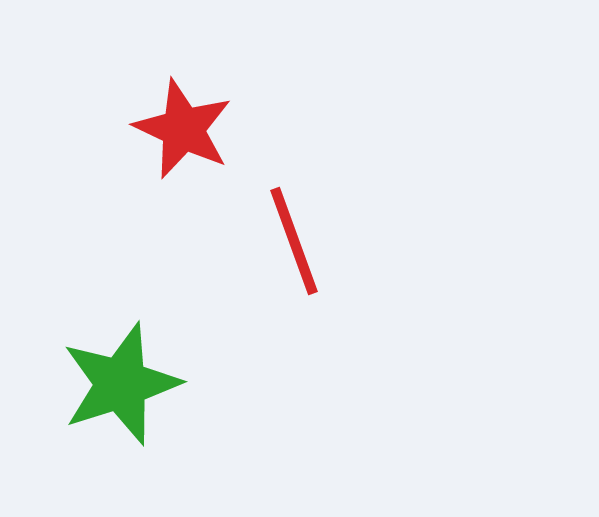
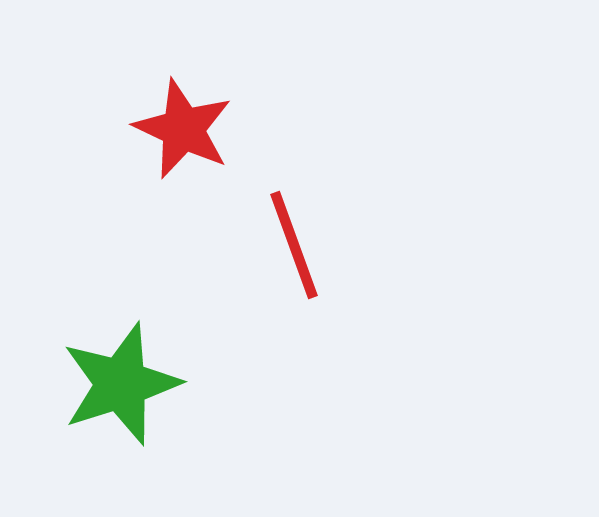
red line: moved 4 px down
